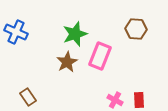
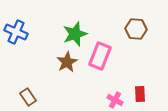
red rectangle: moved 1 px right, 6 px up
